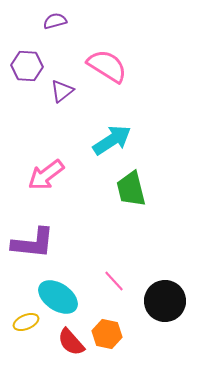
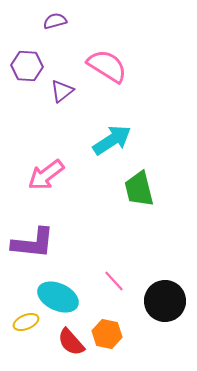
green trapezoid: moved 8 px right
cyan ellipse: rotated 9 degrees counterclockwise
